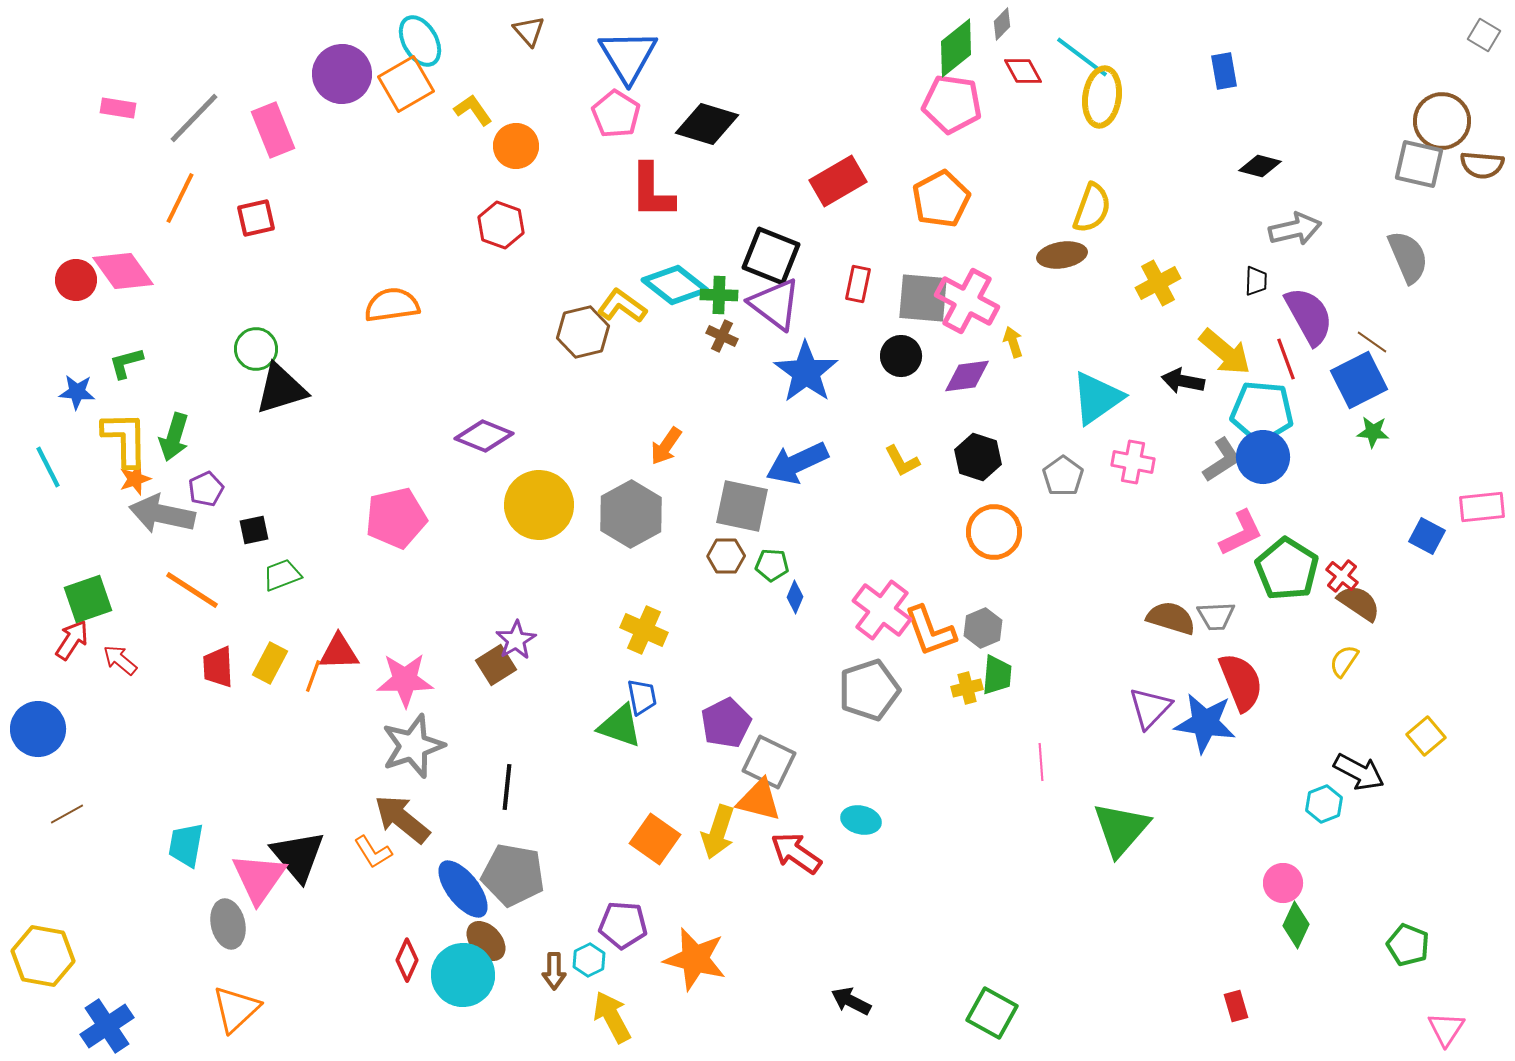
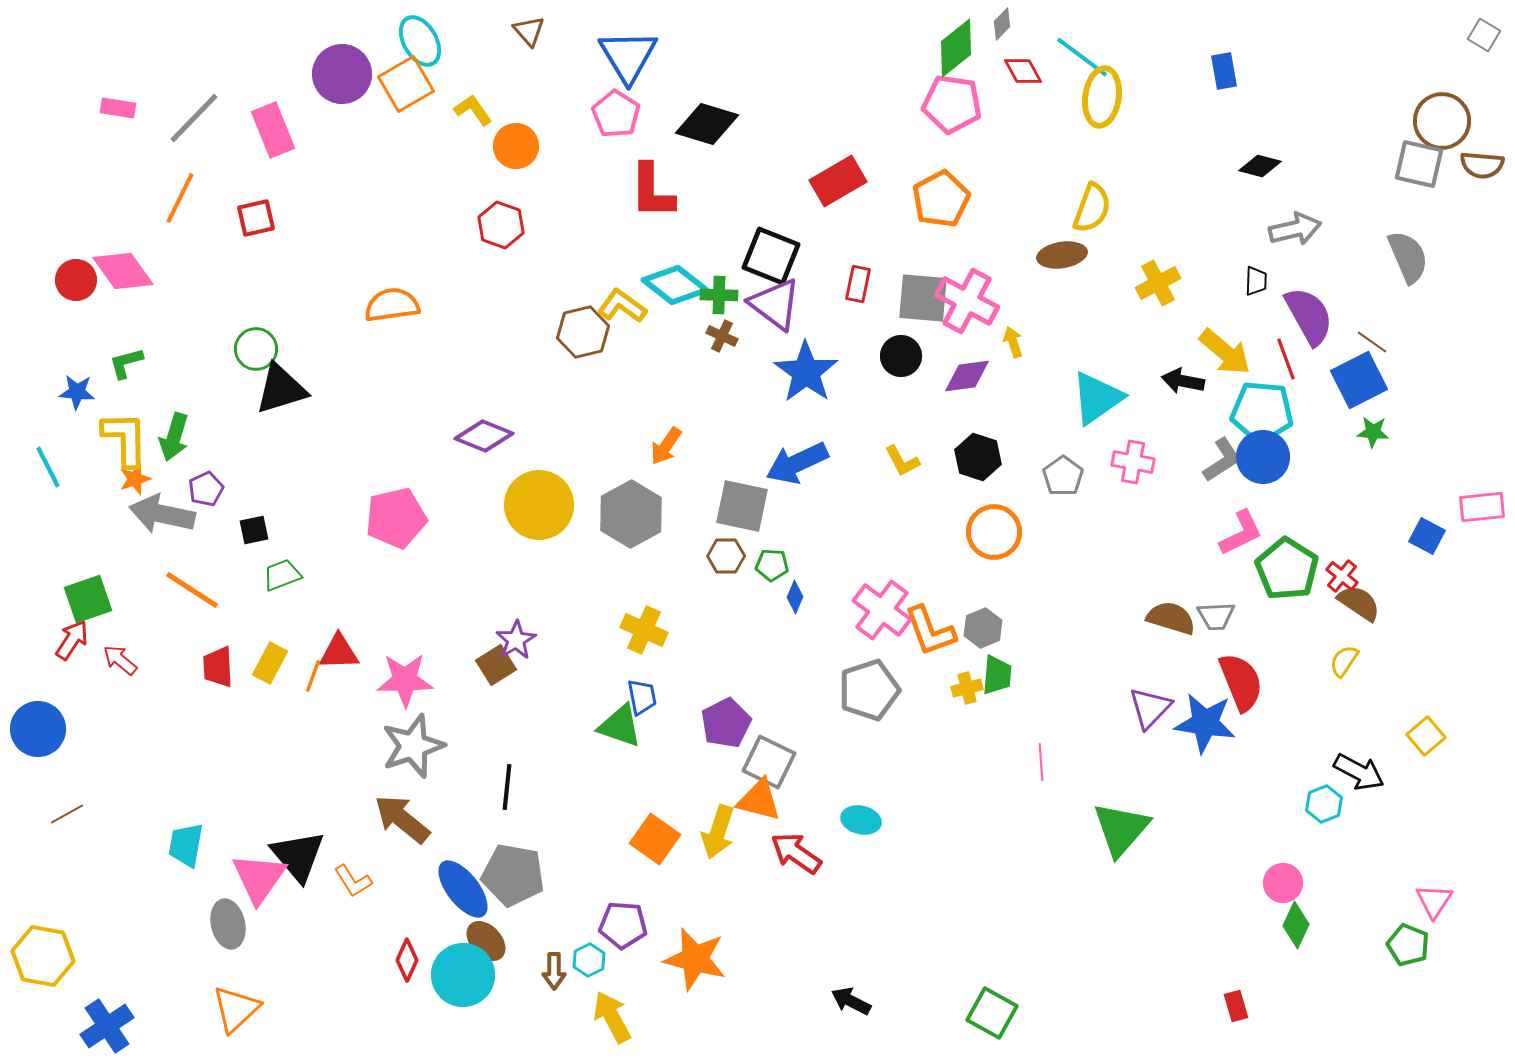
orange L-shape at (373, 852): moved 20 px left, 29 px down
pink triangle at (1446, 1029): moved 12 px left, 128 px up
